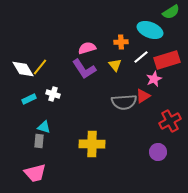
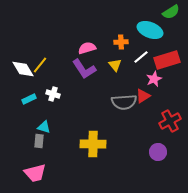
yellow line: moved 2 px up
yellow cross: moved 1 px right
